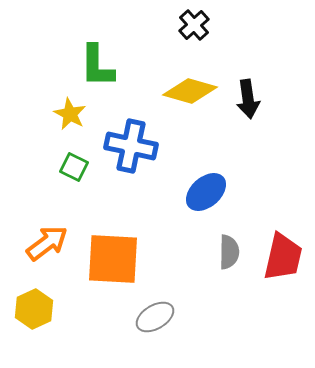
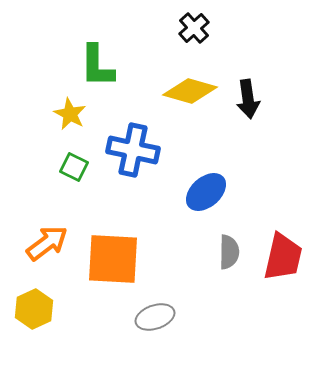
black cross: moved 3 px down
blue cross: moved 2 px right, 4 px down
gray ellipse: rotated 12 degrees clockwise
